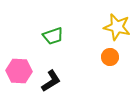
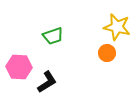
orange circle: moved 3 px left, 4 px up
pink hexagon: moved 4 px up
black L-shape: moved 4 px left, 1 px down
